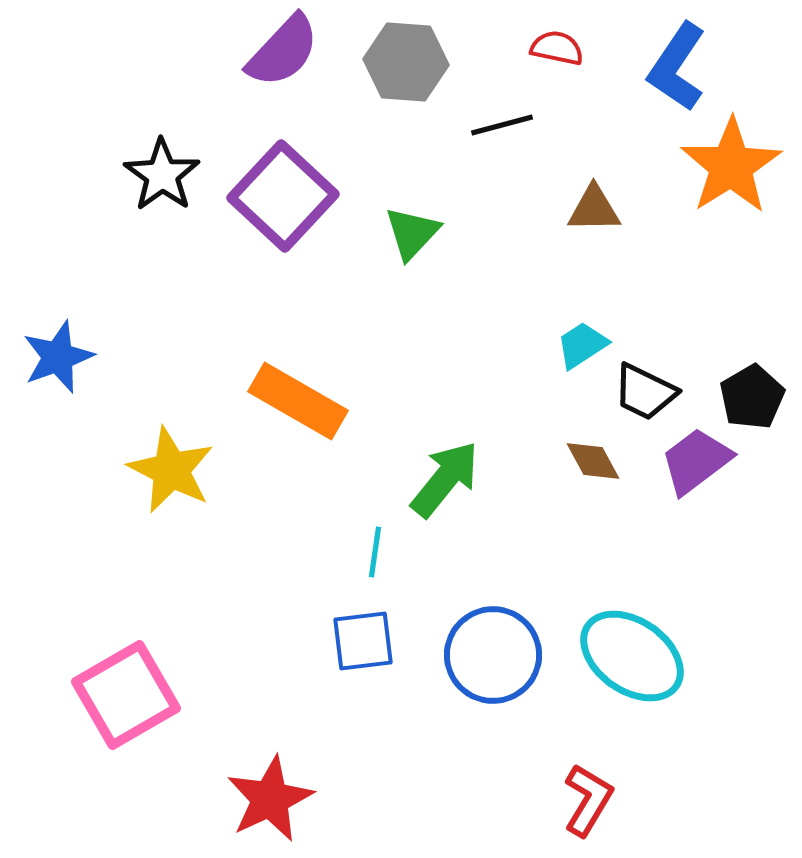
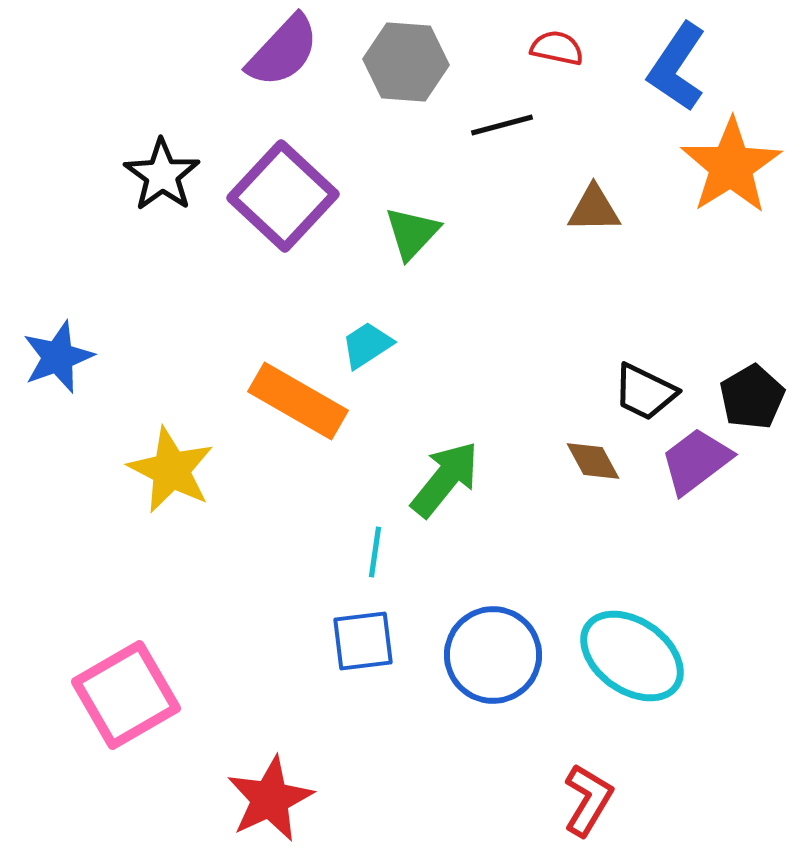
cyan trapezoid: moved 215 px left
